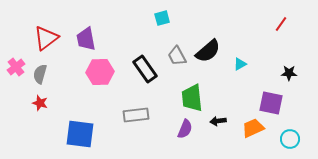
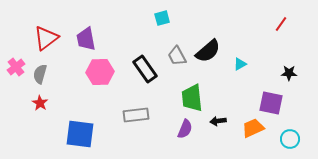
red star: rotated 14 degrees clockwise
